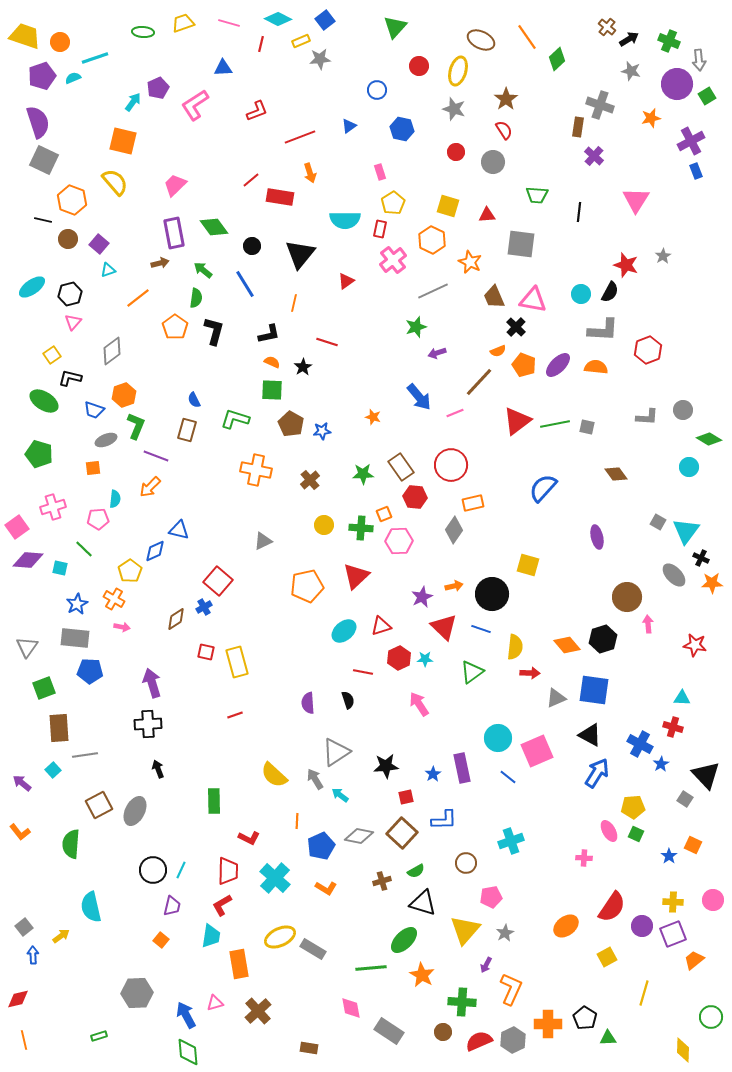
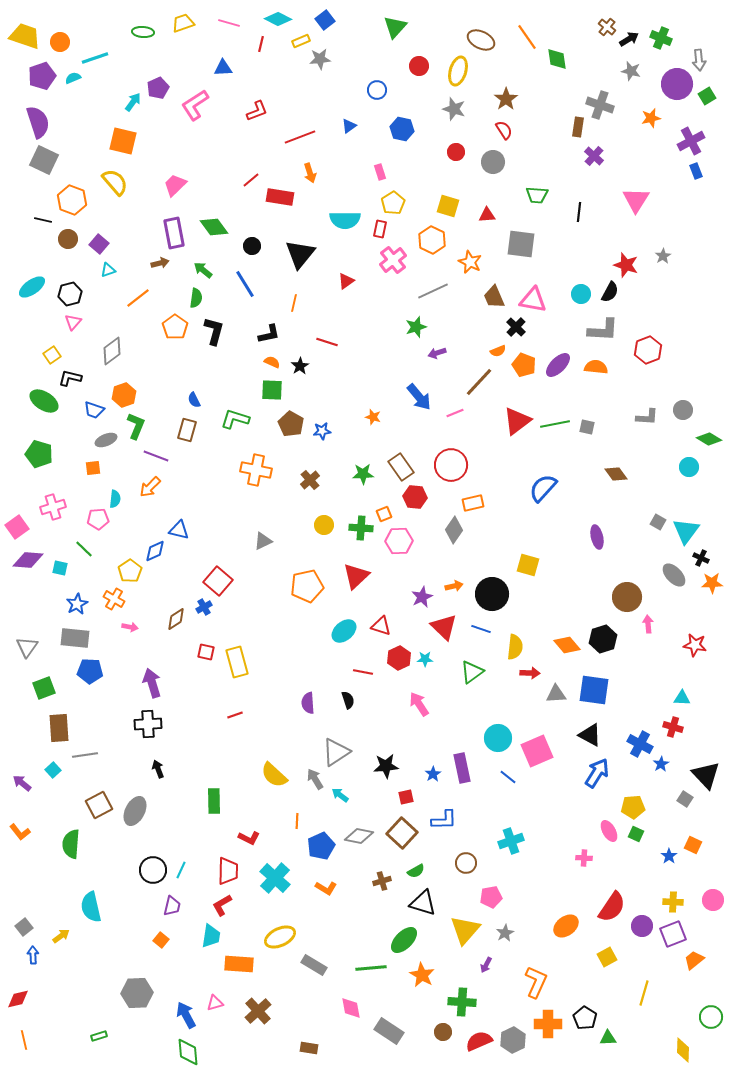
green cross at (669, 41): moved 8 px left, 3 px up
green diamond at (557, 59): rotated 55 degrees counterclockwise
black star at (303, 367): moved 3 px left, 1 px up
red triangle at (381, 626): rotated 35 degrees clockwise
pink arrow at (122, 627): moved 8 px right
gray triangle at (556, 698): moved 4 px up; rotated 20 degrees clockwise
gray rectangle at (313, 949): moved 1 px right, 16 px down
orange rectangle at (239, 964): rotated 76 degrees counterclockwise
orange L-shape at (511, 989): moved 25 px right, 7 px up
